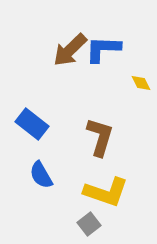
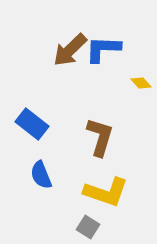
yellow diamond: rotated 15 degrees counterclockwise
blue semicircle: rotated 8 degrees clockwise
gray square: moved 1 px left, 3 px down; rotated 20 degrees counterclockwise
